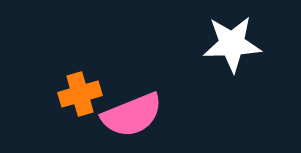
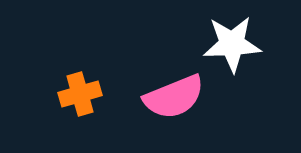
pink semicircle: moved 42 px right, 18 px up
